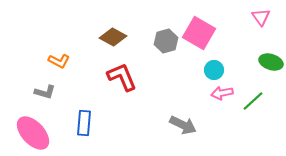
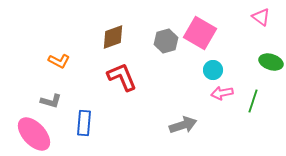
pink triangle: rotated 18 degrees counterclockwise
pink square: moved 1 px right
brown diamond: rotated 48 degrees counterclockwise
cyan circle: moved 1 px left
gray L-shape: moved 6 px right, 9 px down
green line: rotated 30 degrees counterclockwise
gray arrow: rotated 44 degrees counterclockwise
pink ellipse: moved 1 px right, 1 px down
